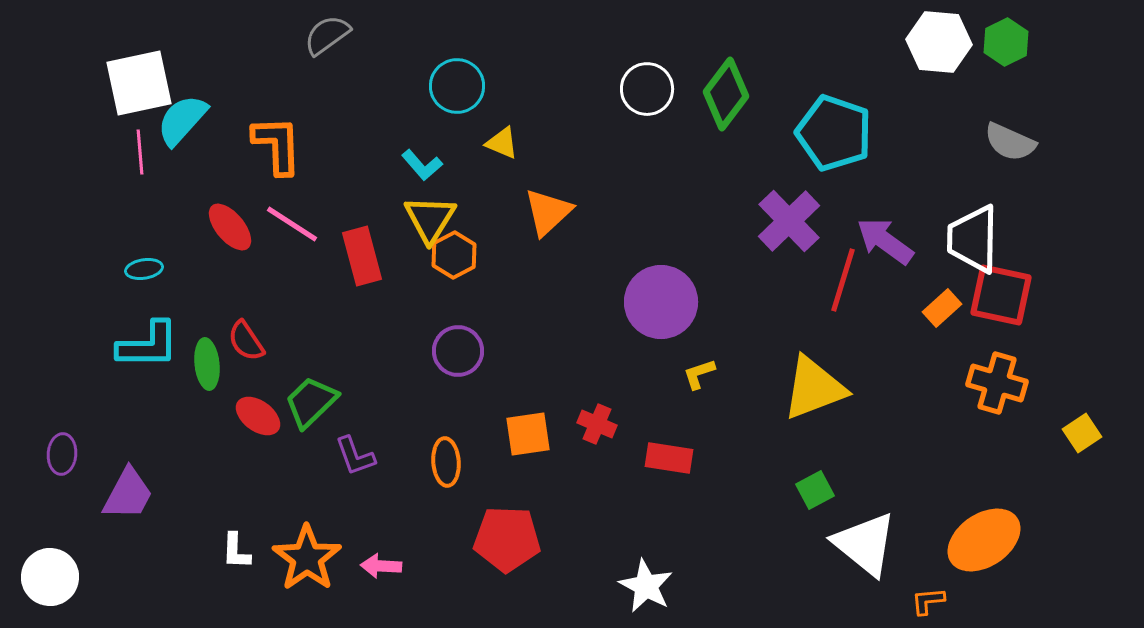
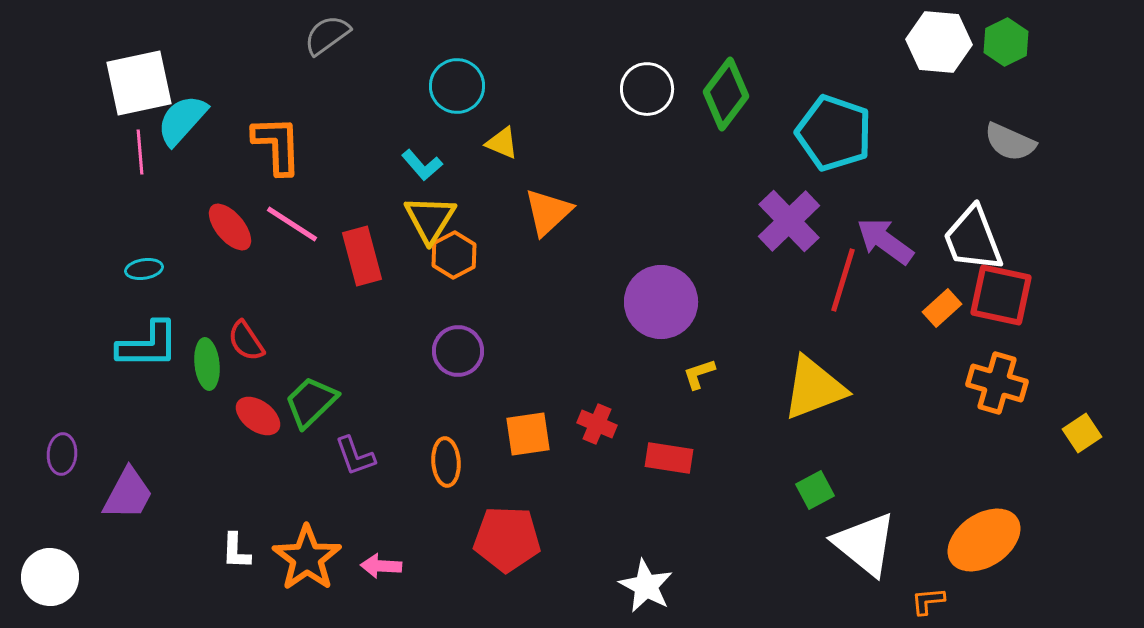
white trapezoid at (973, 239): rotated 22 degrees counterclockwise
